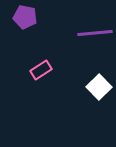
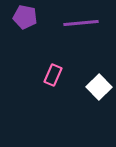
purple line: moved 14 px left, 10 px up
pink rectangle: moved 12 px right, 5 px down; rotated 35 degrees counterclockwise
